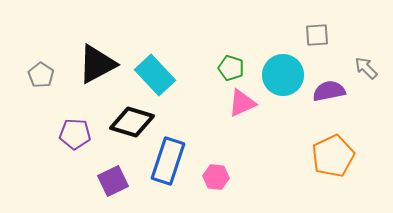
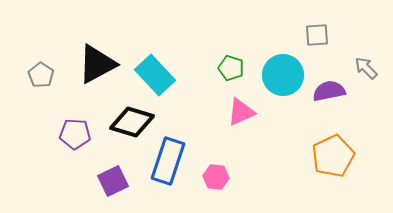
pink triangle: moved 1 px left, 9 px down
